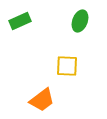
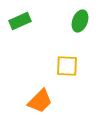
orange trapezoid: moved 2 px left, 1 px down; rotated 8 degrees counterclockwise
